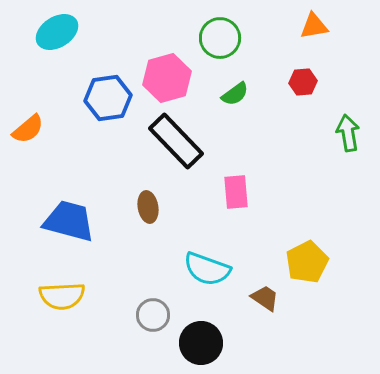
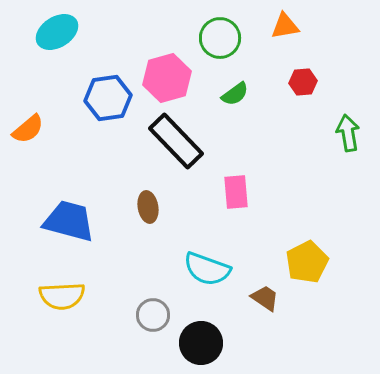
orange triangle: moved 29 px left
